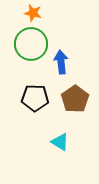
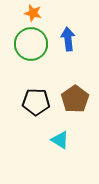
blue arrow: moved 7 px right, 23 px up
black pentagon: moved 1 px right, 4 px down
cyan triangle: moved 2 px up
